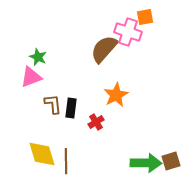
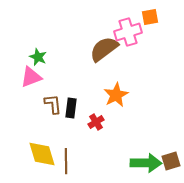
orange square: moved 5 px right
pink cross: rotated 36 degrees counterclockwise
brown semicircle: rotated 12 degrees clockwise
